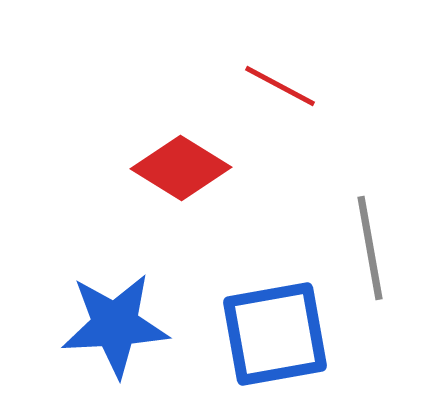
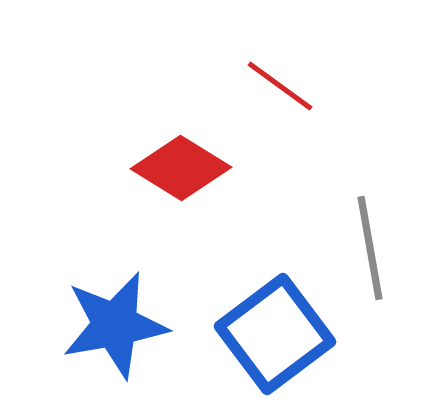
red line: rotated 8 degrees clockwise
blue star: rotated 7 degrees counterclockwise
blue square: rotated 27 degrees counterclockwise
